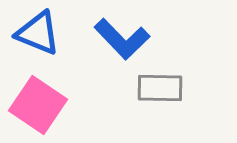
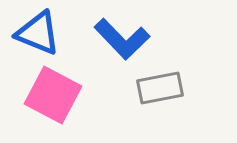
gray rectangle: rotated 12 degrees counterclockwise
pink square: moved 15 px right, 10 px up; rotated 6 degrees counterclockwise
